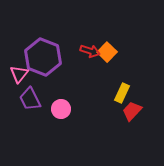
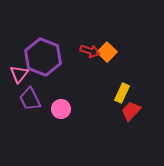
red trapezoid: moved 1 px left
